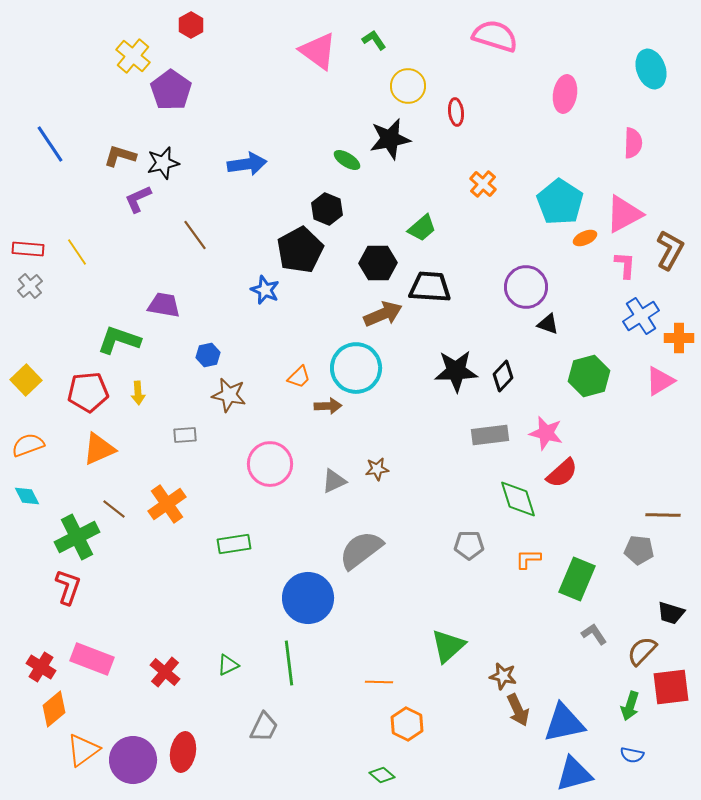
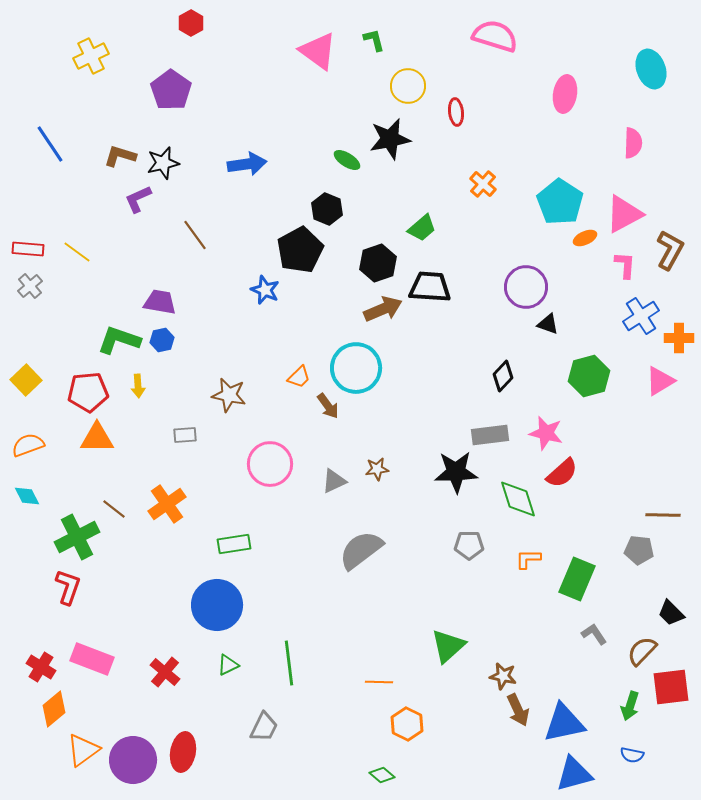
red hexagon at (191, 25): moved 2 px up
green L-shape at (374, 40): rotated 20 degrees clockwise
yellow cross at (133, 56): moved 42 px left; rotated 24 degrees clockwise
yellow line at (77, 252): rotated 20 degrees counterclockwise
black hexagon at (378, 263): rotated 18 degrees counterclockwise
purple trapezoid at (164, 305): moved 4 px left, 3 px up
brown arrow at (383, 314): moved 5 px up
blue hexagon at (208, 355): moved 46 px left, 15 px up
black star at (456, 371): moved 101 px down
yellow arrow at (138, 393): moved 7 px up
brown arrow at (328, 406): rotated 56 degrees clockwise
orange triangle at (99, 449): moved 2 px left, 11 px up; rotated 24 degrees clockwise
blue circle at (308, 598): moved 91 px left, 7 px down
black trapezoid at (671, 613): rotated 28 degrees clockwise
